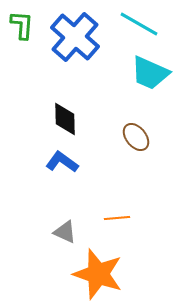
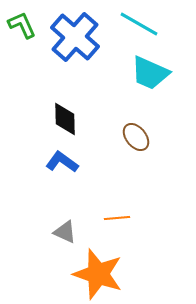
green L-shape: rotated 28 degrees counterclockwise
